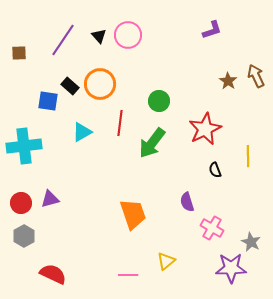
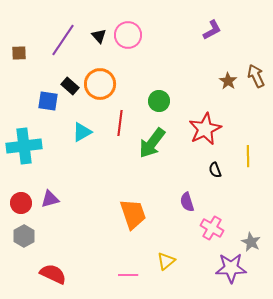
purple L-shape: rotated 10 degrees counterclockwise
